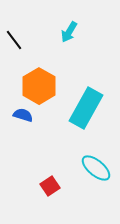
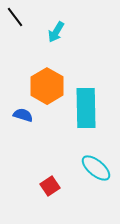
cyan arrow: moved 13 px left
black line: moved 1 px right, 23 px up
orange hexagon: moved 8 px right
cyan rectangle: rotated 30 degrees counterclockwise
